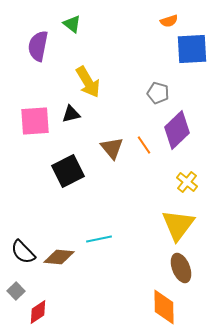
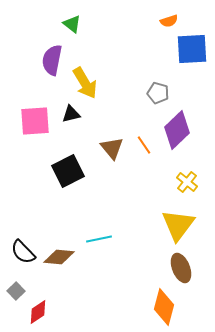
purple semicircle: moved 14 px right, 14 px down
yellow arrow: moved 3 px left, 1 px down
orange diamond: rotated 15 degrees clockwise
